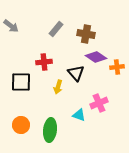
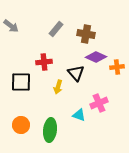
purple diamond: rotated 10 degrees counterclockwise
